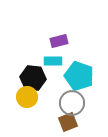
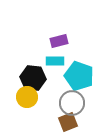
cyan rectangle: moved 2 px right
